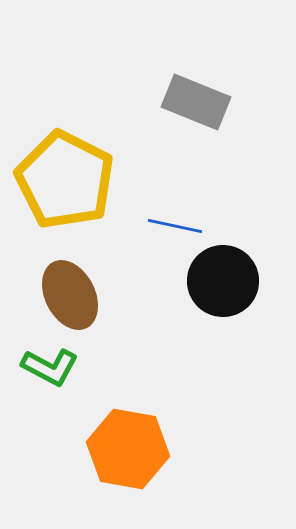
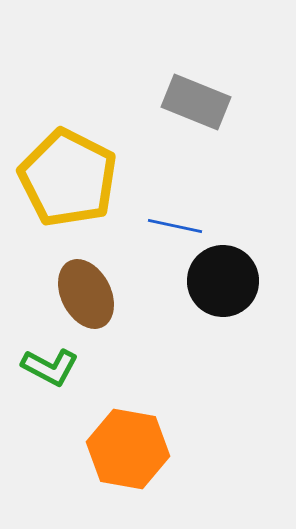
yellow pentagon: moved 3 px right, 2 px up
brown ellipse: moved 16 px right, 1 px up
